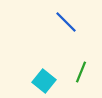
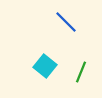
cyan square: moved 1 px right, 15 px up
